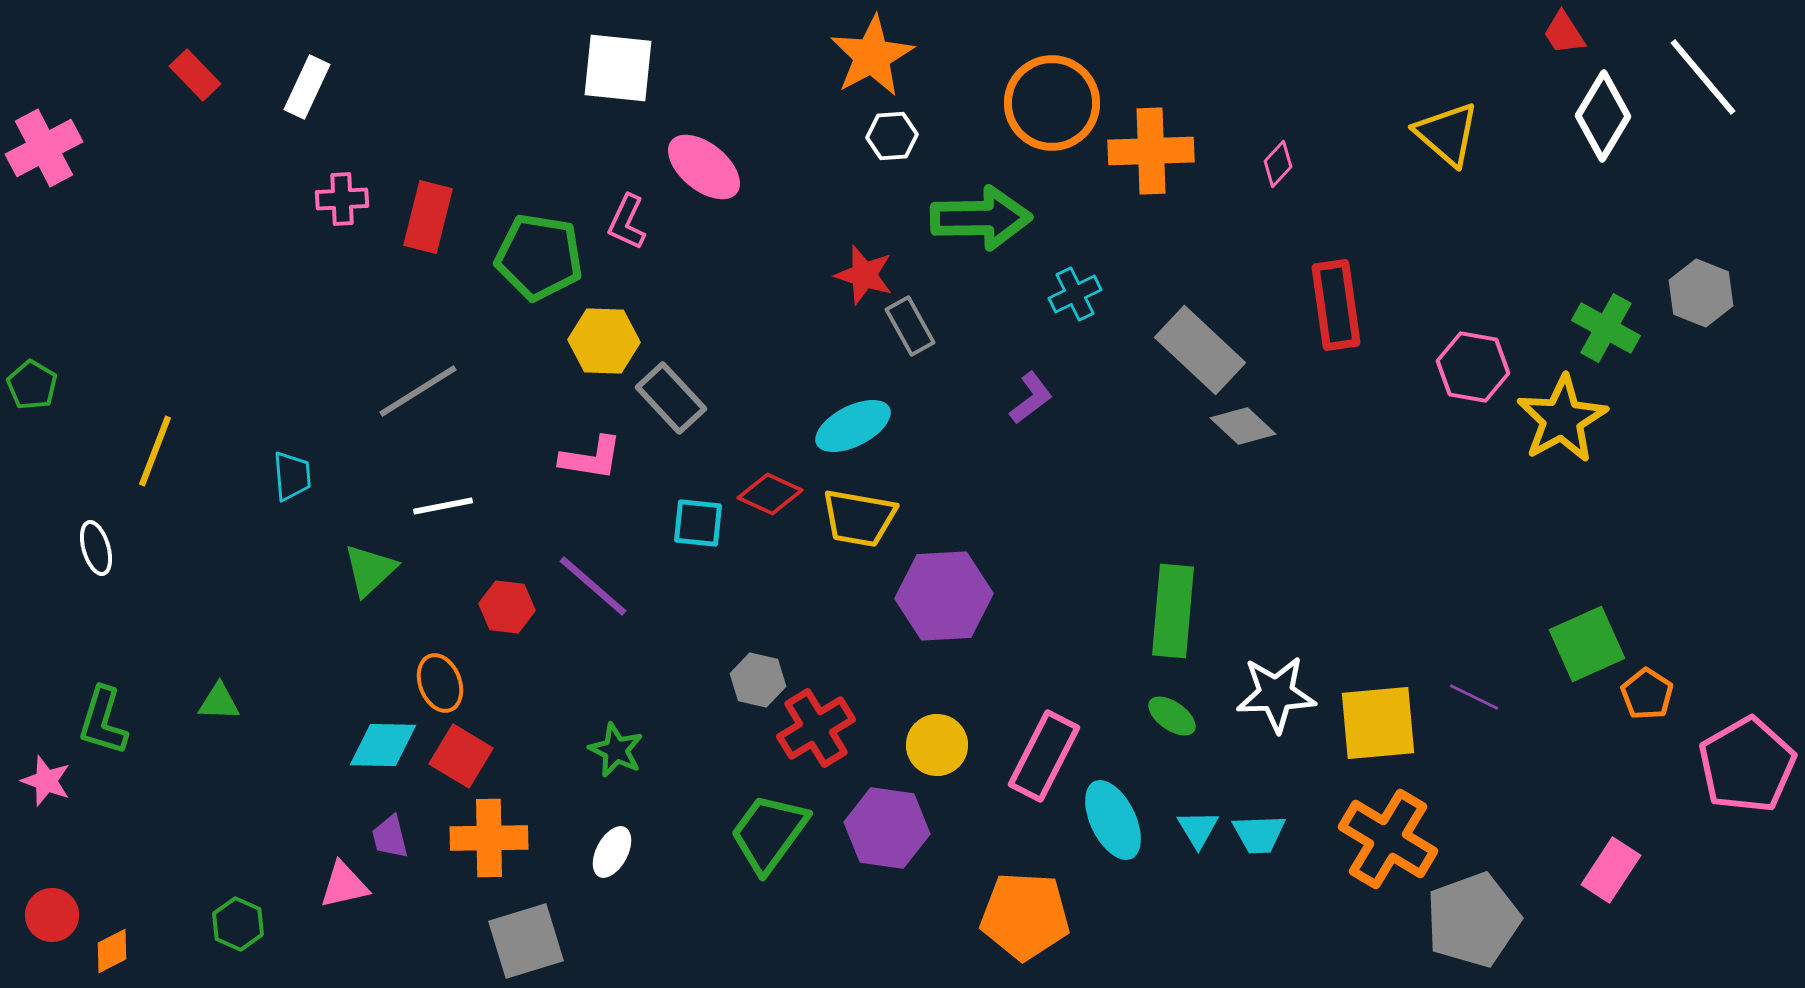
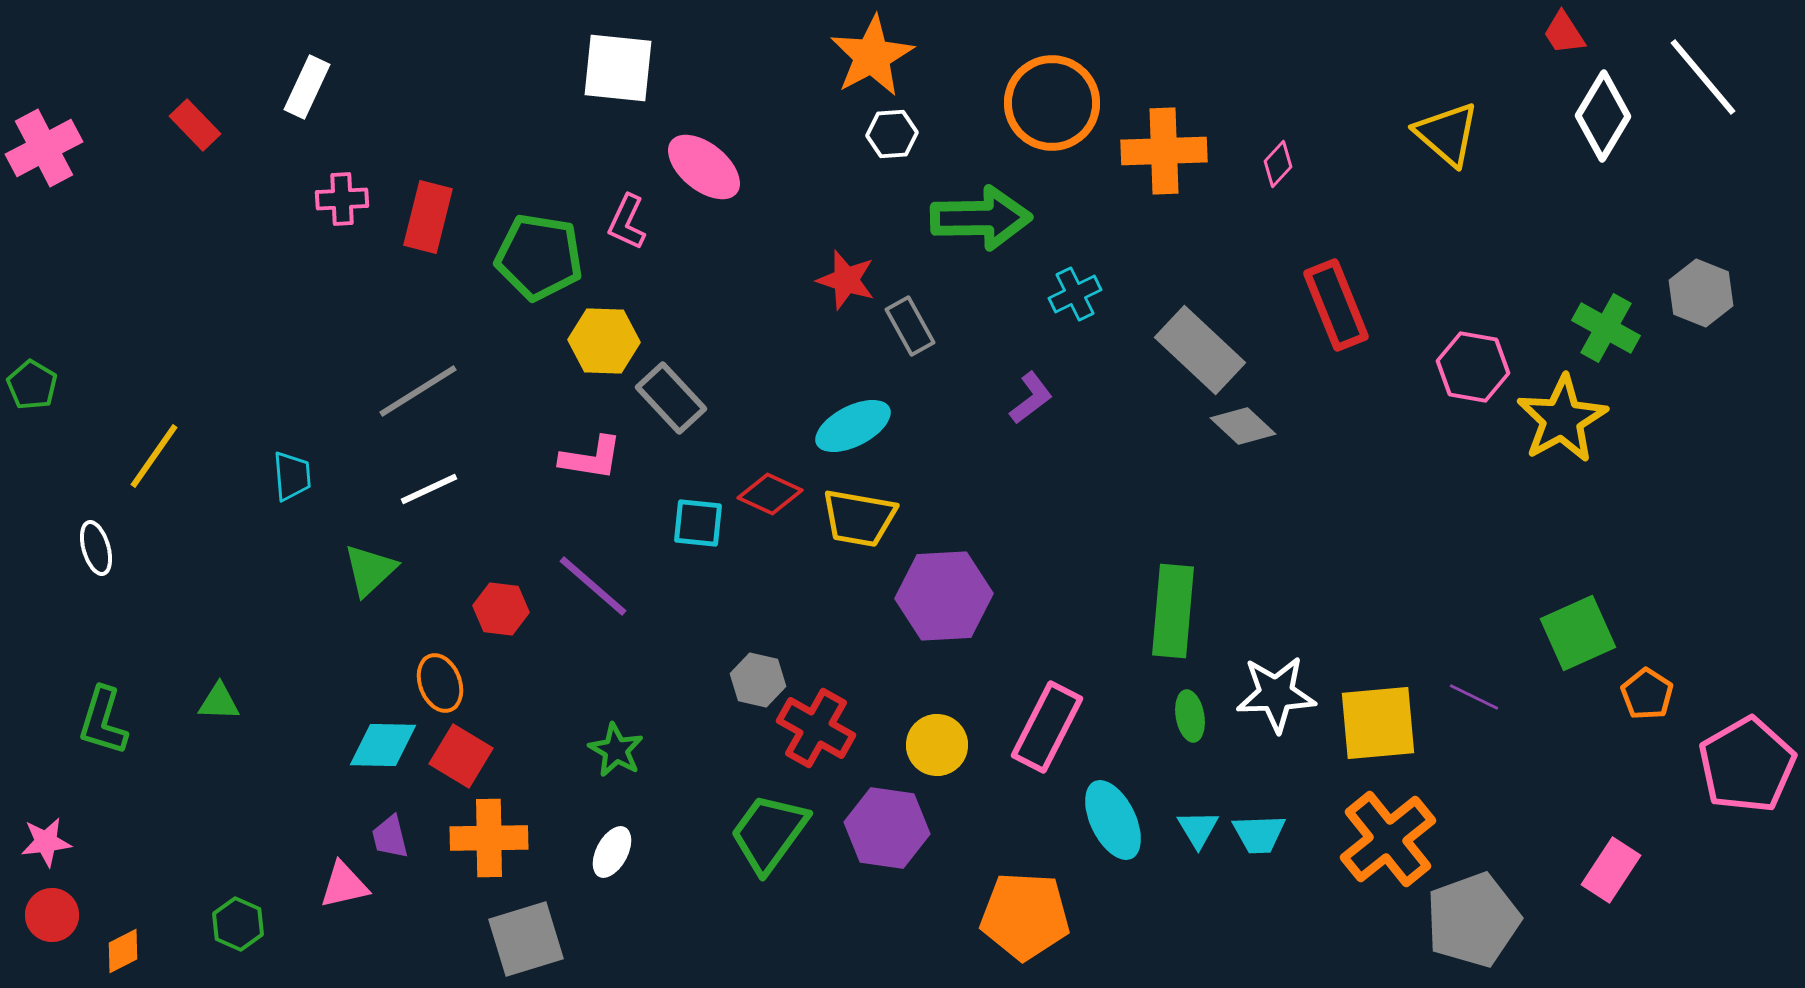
red rectangle at (195, 75): moved 50 px down
white hexagon at (892, 136): moved 2 px up
orange cross at (1151, 151): moved 13 px right
red star at (864, 275): moved 18 px left, 5 px down
red rectangle at (1336, 305): rotated 14 degrees counterclockwise
yellow line at (155, 451): moved 1 px left, 5 px down; rotated 14 degrees clockwise
white line at (443, 506): moved 14 px left, 17 px up; rotated 14 degrees counterclockwise
red hexagon at (507, 607): moved 6 px left, 2 px down
green square at (1587, 644): moved 9 px left, 11 px up
green ellipse at (1172, 716): moved 18 px right; rotated 45 degrees clockwise
red cross at (816, 728): rotated 30 degrees counterclockwise
green star at (616, 750): rotated 4 degrees clockwise
pink rectangle at (1044, 756): moved 3 px right, 29 px up
pink star at (46, 781): moved 61 px down; rotated 27 degrees counterclockwise
orange cross at (1388, 839): rotated 20 degrees clockwise
gray square at (526, 941): moved 2 px up
orange diamond at (112, 951): moved 11 px right
